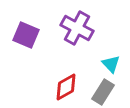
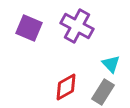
purple cross: moved 2 px up
purple square: moved 3 px right, 7 px up
